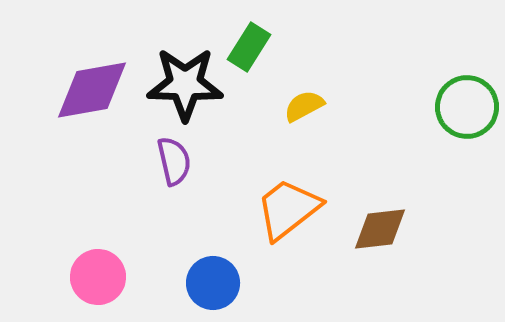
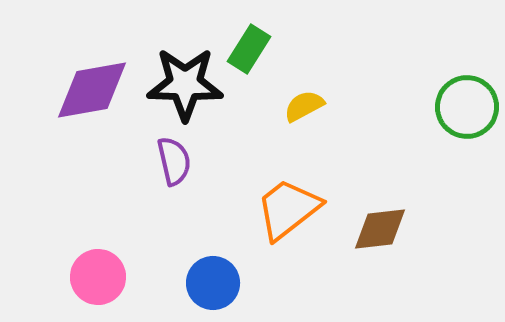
green rectangle: moved 2 px down
